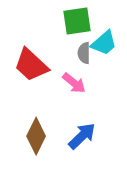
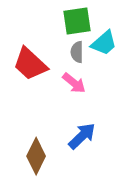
gray semicircle: moved 7 px left, 1 px up
red trapezoid: moved 1 px left, 1 px up
brown diamond: moved 20 px down
